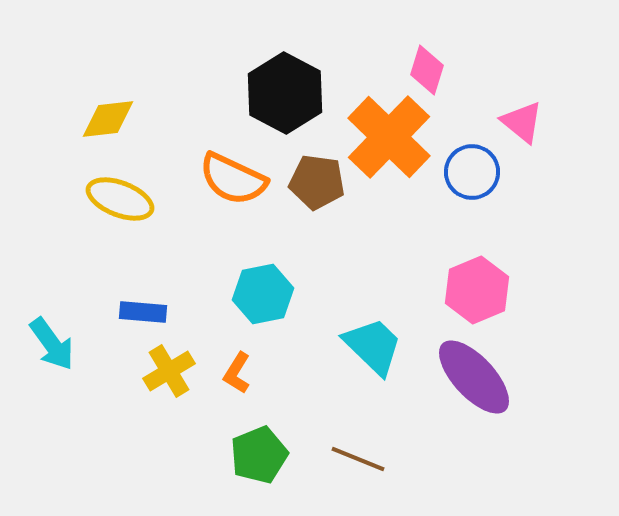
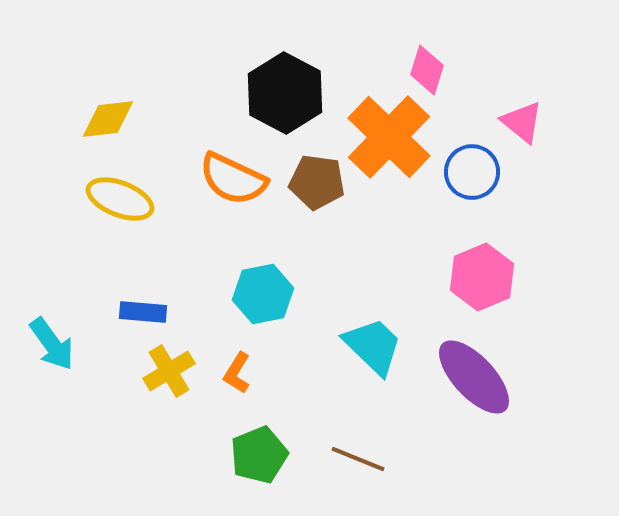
pink hexagon: moved 5 px right, 13 px up
